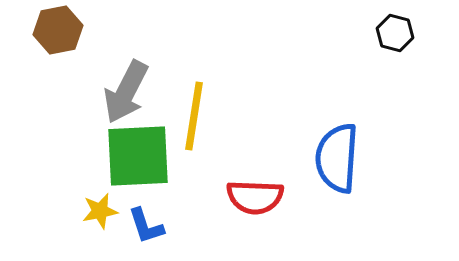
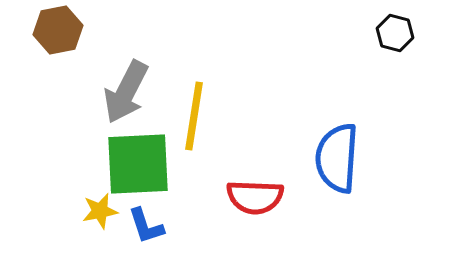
green square: moved 8 px down
